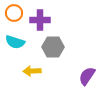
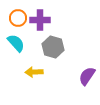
orange circle: moved 4 px right, 5 px down
cyan semicircle: moved 1 px right, 1 px down; rotated 150 degrees counterclockwise
gray hexagon: rotated 15 degrees clockwise
yellow arrow: moved 2 px right, 1 px down
